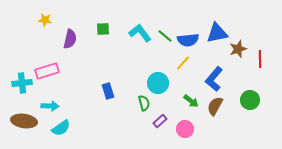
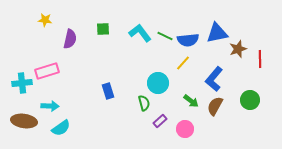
green line: rotated 14 degrees counterclockwise
